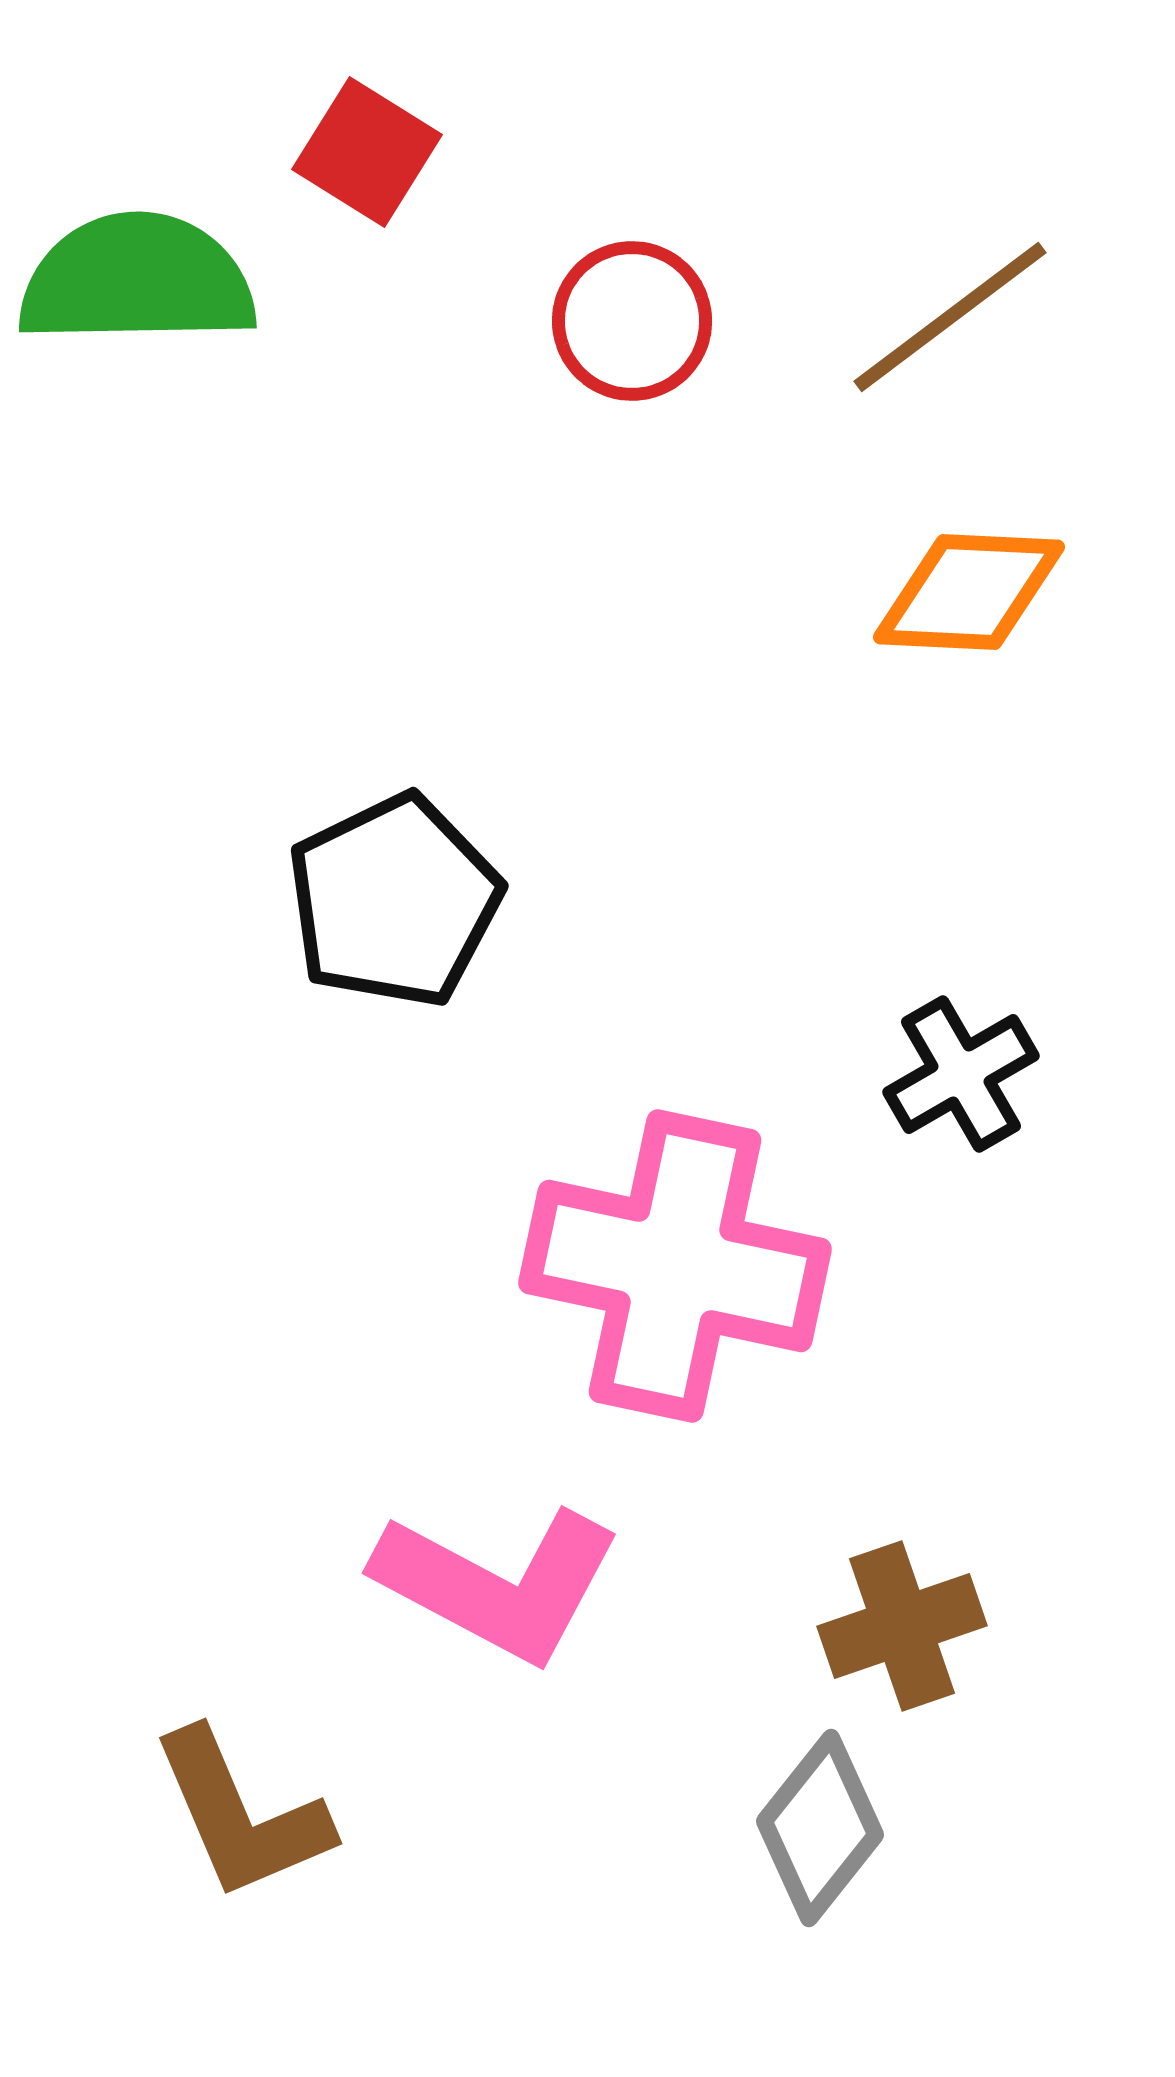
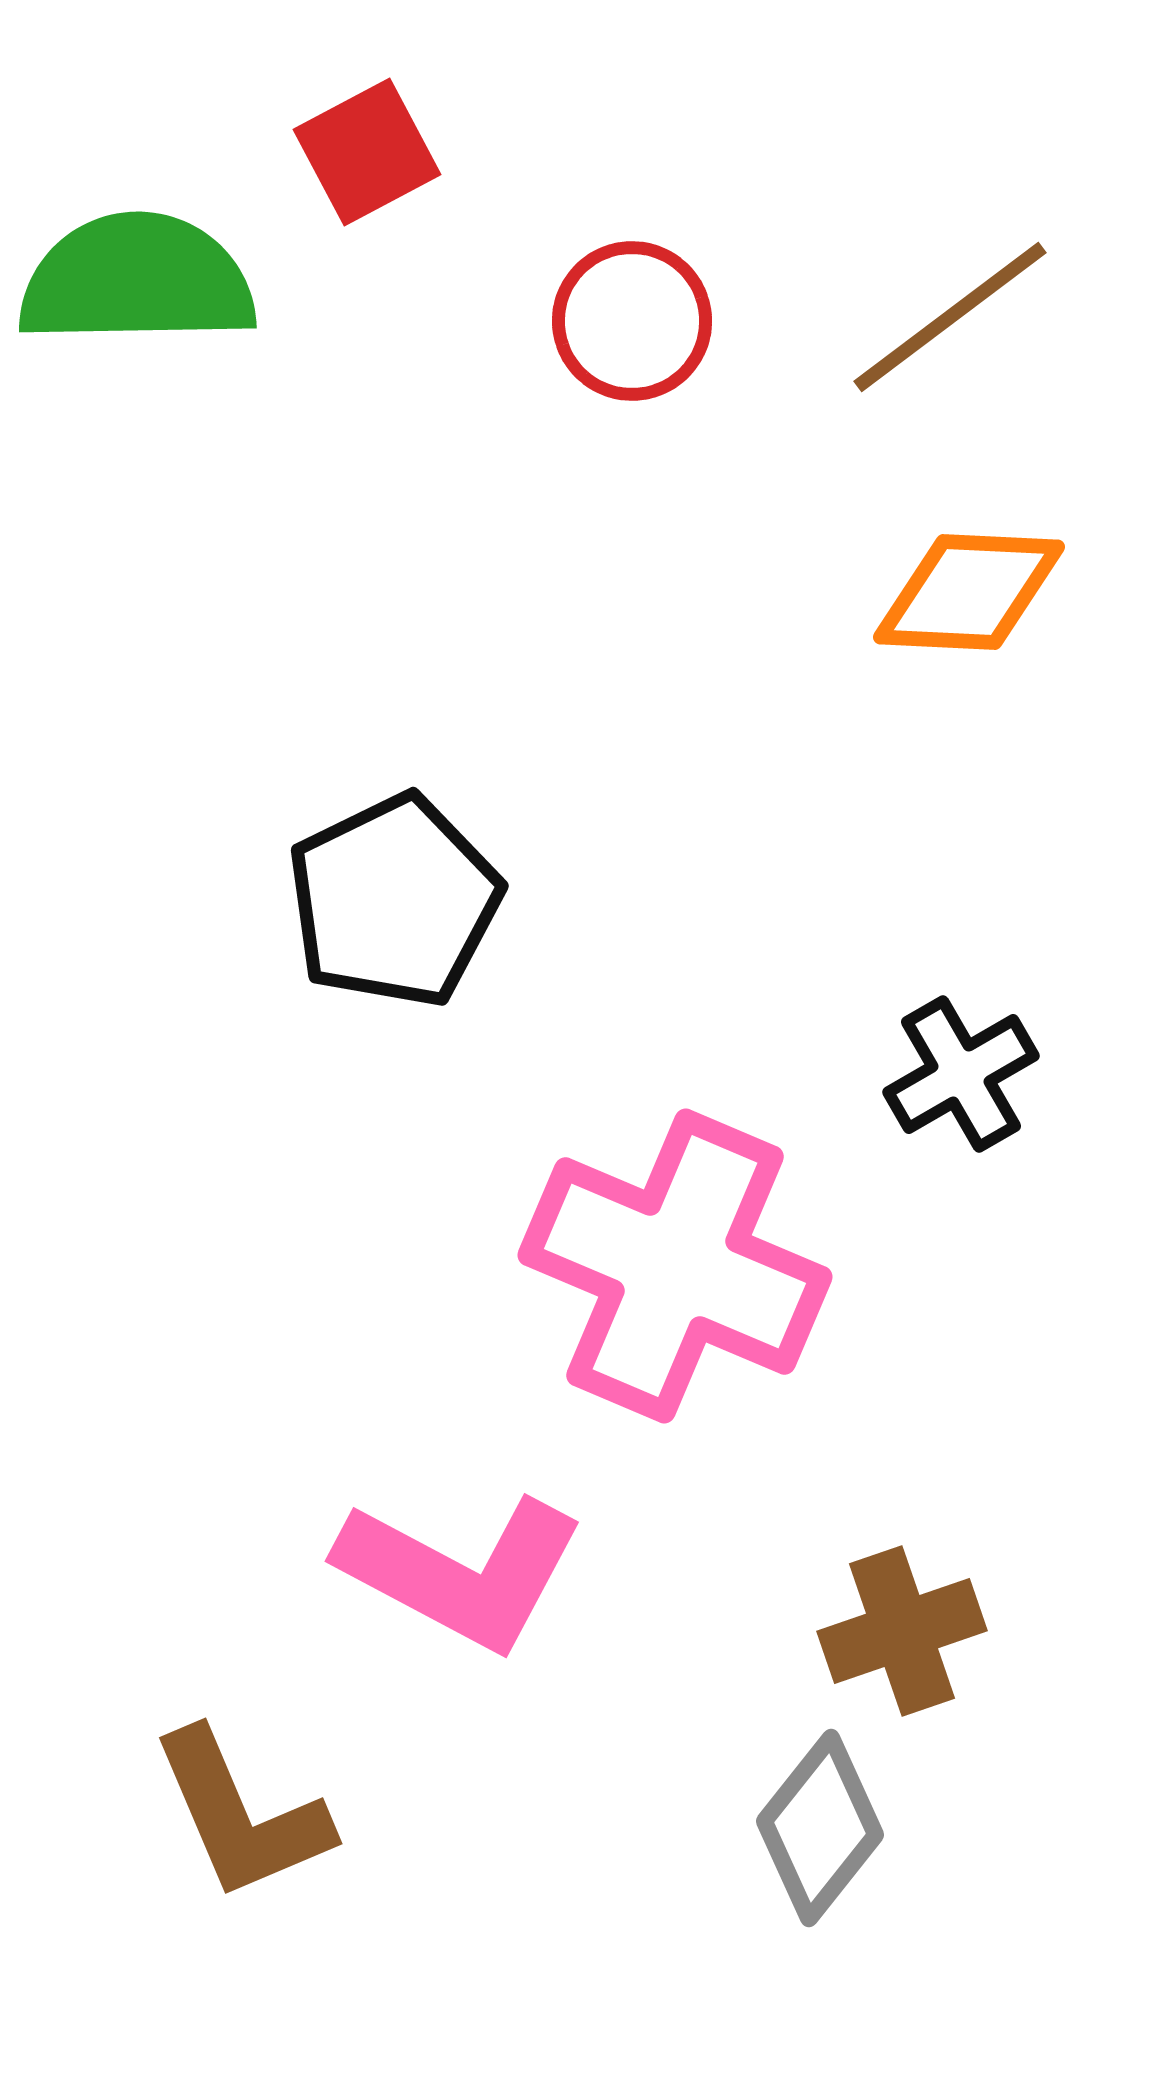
red square: rotated 30 degrees clockwise
pink cross: rotated 11 degrees clockwise
pink L-shape: moved 37 px left, 12 px up
brown cross: moved 5 px down
